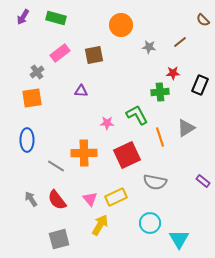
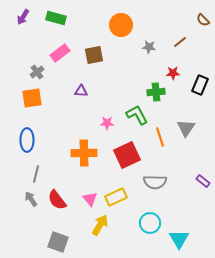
green cross: moved 4 px left
gray triangle: rotated 24 degrees counterclockwise
gray line: moved 20 px left, 8 px down; rotated 72 degrees clockwise
gray semicircle: rotated 10 degrees counterclockwise
gray square: moved 1 px left, 3 px down; rotated 35 degrees clockwise
